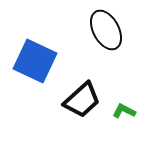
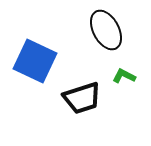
black trapezoid: moved 2 px up; rotated 24 degrees clockwise
green L-shape: moved 35 px up
